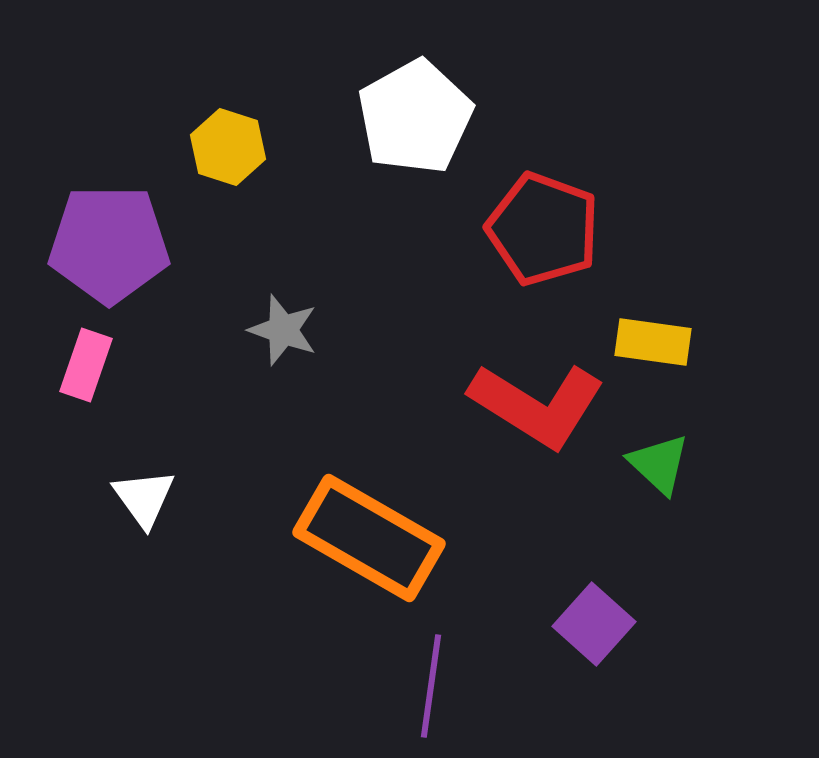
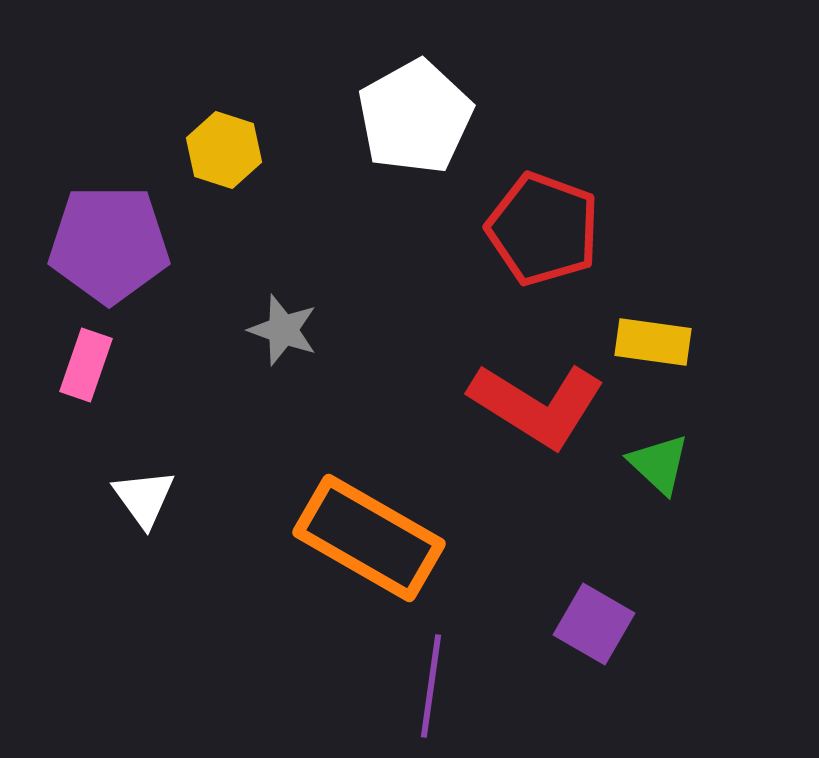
yellow hexagon: moved 4 px left, 3 px down
purple square: rotated 12 degrees counterclockwise
